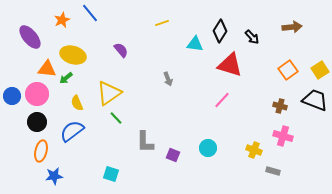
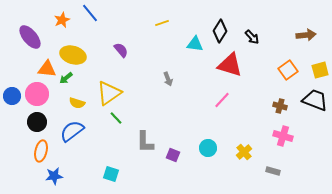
brown arrow: moved 14 px right, 8 px down
yellow square: rotated 18 degrees clockwise
yellow semicircle: rotated 49 degrees counterclockwise
yellow cross: moved 10 px left, 2 px down; rotated 28 degrees clockwise
